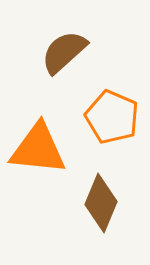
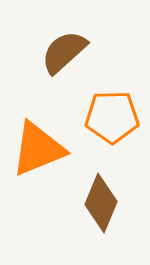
orange pentagon: rotated 24 degrees counterclockwise
orange triangle: rotated 28 degrees counterclockwise
